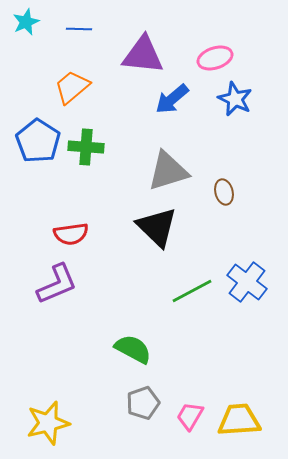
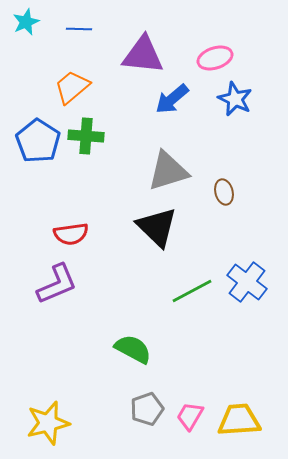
green cross: moved 11 px up
gray pentagon: moved 4 px right, 6 px down
